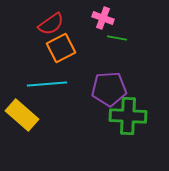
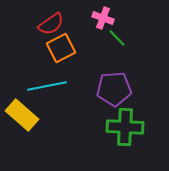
green line: rotated 36 degrees clockwise
cyan line: moved 2 px down; rotated 6 degrees counterclockwise
purple pentagon: moved 5 px right
green cross: moved 3 px left, 11 px down
